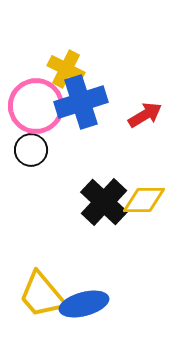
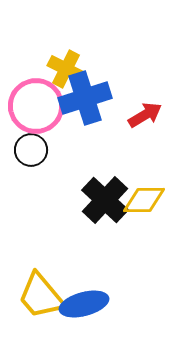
blue cross: moved 4 px right, 4 px up
black cross: moved 1 px right, 2 px up
yellow trapezoid: moved 1 px left, 1 px down
